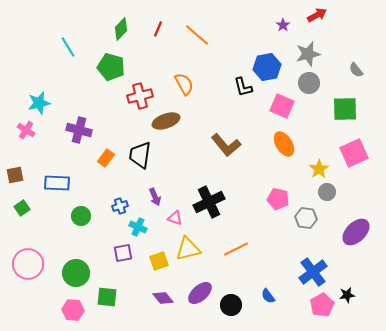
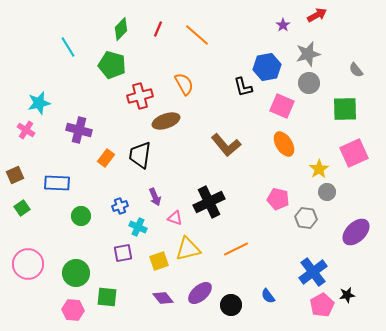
green pentagon at (111, 67): moved 1 px right, 2 px up
brown square at (15, 175): rotated 12 degrees counterclockwise
